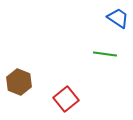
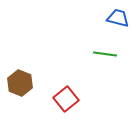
blue trapezoid: rotated 20 degrees counterclockwise
brown hexagon: moved 1 px right, 1 px down
